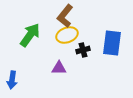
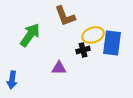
brown L-shape: rotated 60 degrees counterclockwise
yellow ellipse: moved 26 px right
